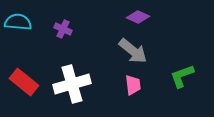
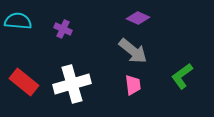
purple diamond: moved 1 px down
cyan semicircle: moved 1 px up
green L-shape: rotated 16 degrees counterclockwise
